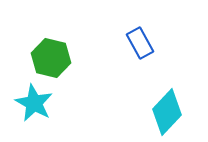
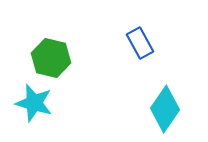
cyan star: rotated 12 degrees counterclockwise
cyan diamond: moved 2 px left, 3 px up; rotated 9 degrees counterclockwise
